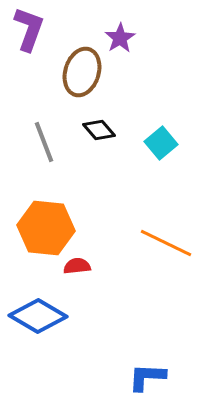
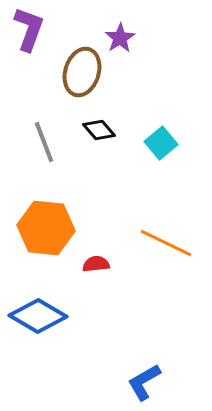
red semicircle: moved 19 px right, 2 px up
blue L-shape: moved 3 px left, 5 px down; rotated 33 degrees counterclockwise
